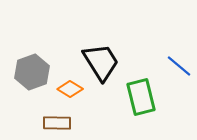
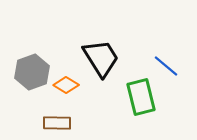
black trapezoid: moved 4 px up
blue line: moved 13 px left
orange diamond: moved 4 px left, 4 px up
